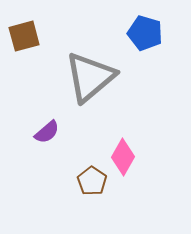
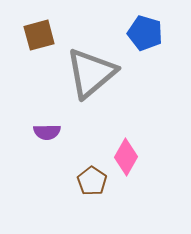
brown square: moved 15 px right, 1 px up
gray triangle: moved 1 px right, 4 px up
purple semicircle: rotated 40 degrees clockwise
pink diamond: moved 3 px right
